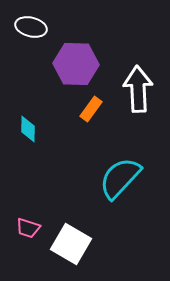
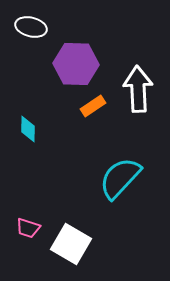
orange rectangle: moved 2 px right, 3 px up; rotated 20 degrees clockwise
